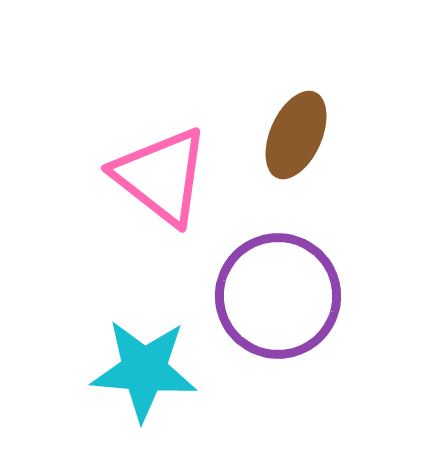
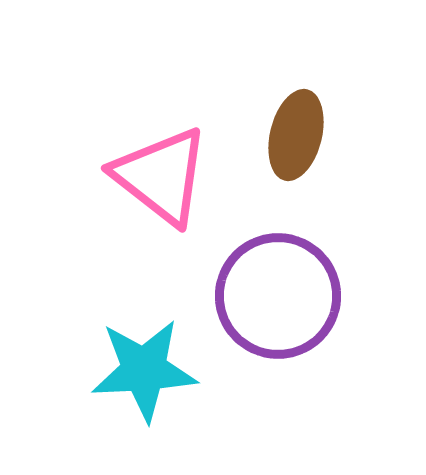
brown ellipse: rotated 10 degrees counterclockwise
cyan star: rotated 8 degrees counterclockwise
